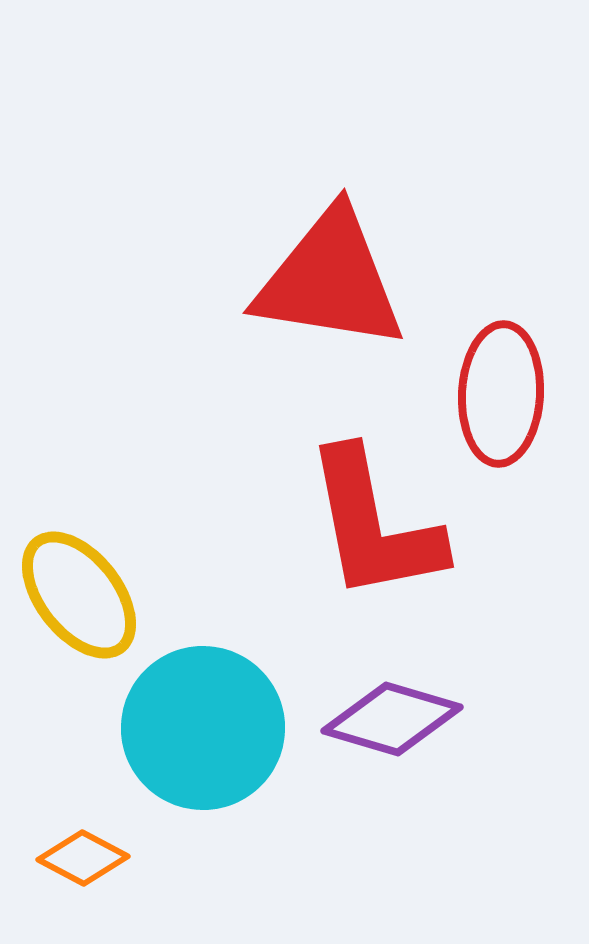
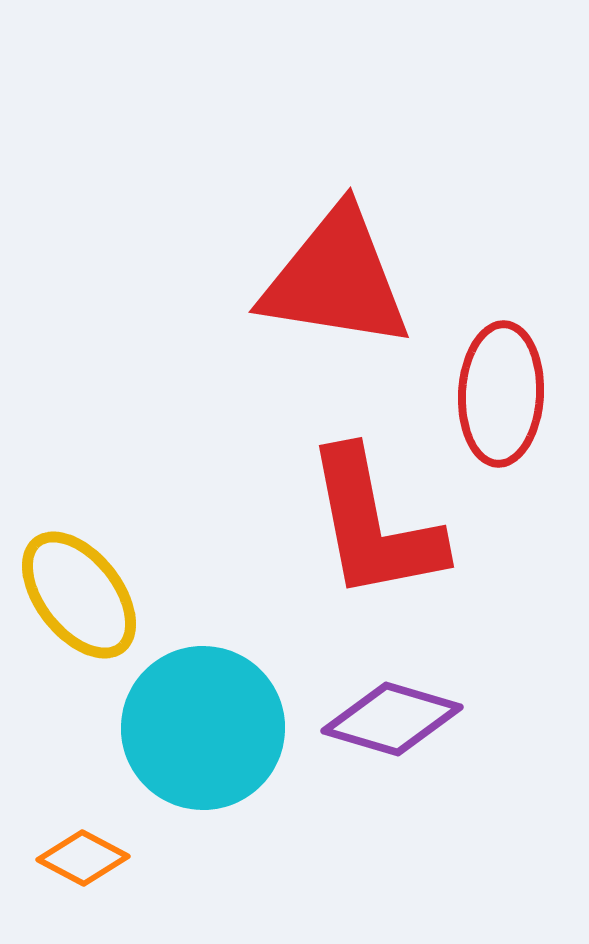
red triangle: moved 6 px right, 1 px up
